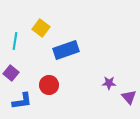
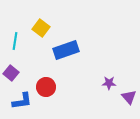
red circle: moved 3 px left, 2 px down
